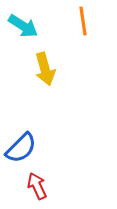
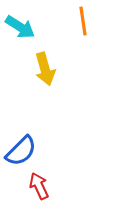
cyan arrow: moved 3 px left, 1 px down
blue semicircle: moved 3 px down
red arrow: moved 2 px right
